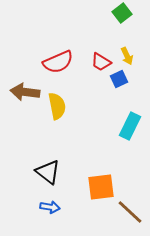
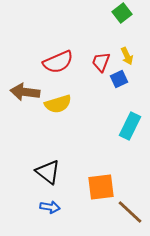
red trapezoid: rotated 80 degrees clockwise
yellow semicircle: moved 1 px right, 2 px up; rotated 84 degrees clockwise
